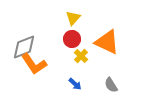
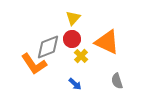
gray diamond: moved 24 px right
gray semicircle: moved 6 px right, 4 px up; rotated 14 degrees clockwise
